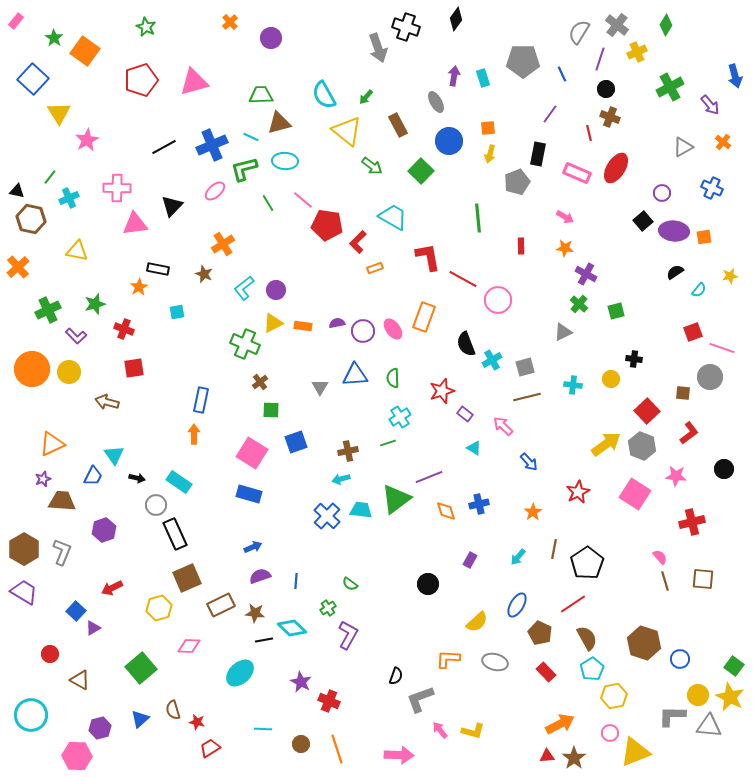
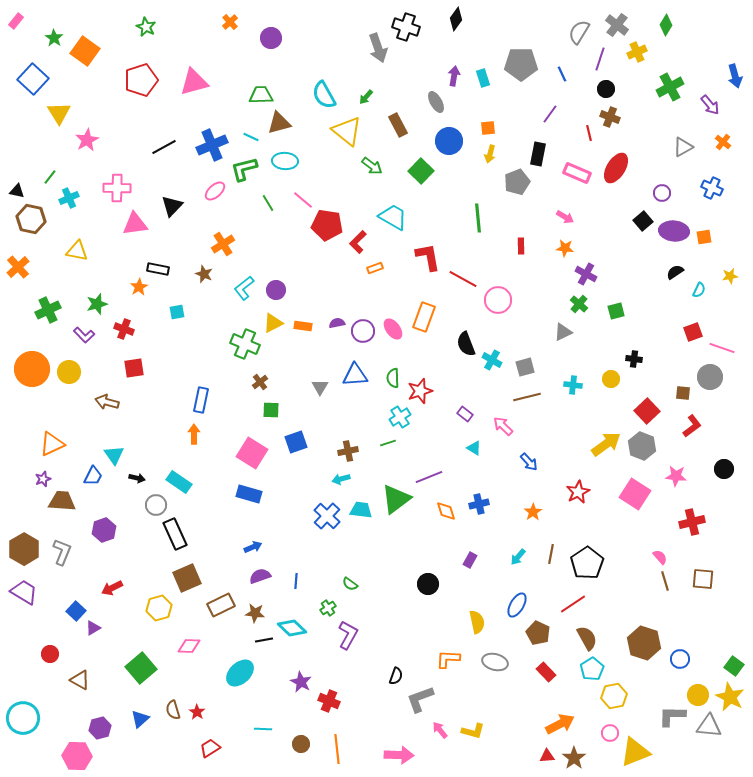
gray pentagon at (523, 61): moved 2 px left, 3 px down
cyan semicircle at (699, 290): rotated 14 degrees counterclockwise
green star at (95, 304): moved 2 px right
purple L-shape at (76, 336): moved 8 px right, 1 px up
cyan cross at (492, 360): rotated 30 degrees counterclockwise
red star at (442, 391): moved 22 px left
red L-shape at (689, 433): moved 3 px right, 7 px up
brown line at (554, 549): moved 3 px left, 5 px down
yellow semicircle at (477, 622): rotated 60 degrees counterclockwise
brown pentagon at (540, 633): moved 2 px left
cyan circle at (31, 715): moved 8 px left, 3 px down
red star at (197, 722): moved 10 px up; rotated 21 degrees clockwise
orange line at (337, 749): rotated 12 degrees clockwise
